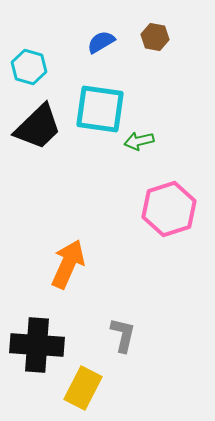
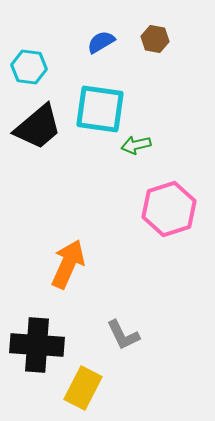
brown hexagon: moved 2 px down
cyan hexagon: rotated 8 degrees counterclockwise
black trapezoid: rotated 4 degrees clockwise
green arrow: moved 3 px left, 4 px down
gray L-shape: rotated 141 degrees clockwise
